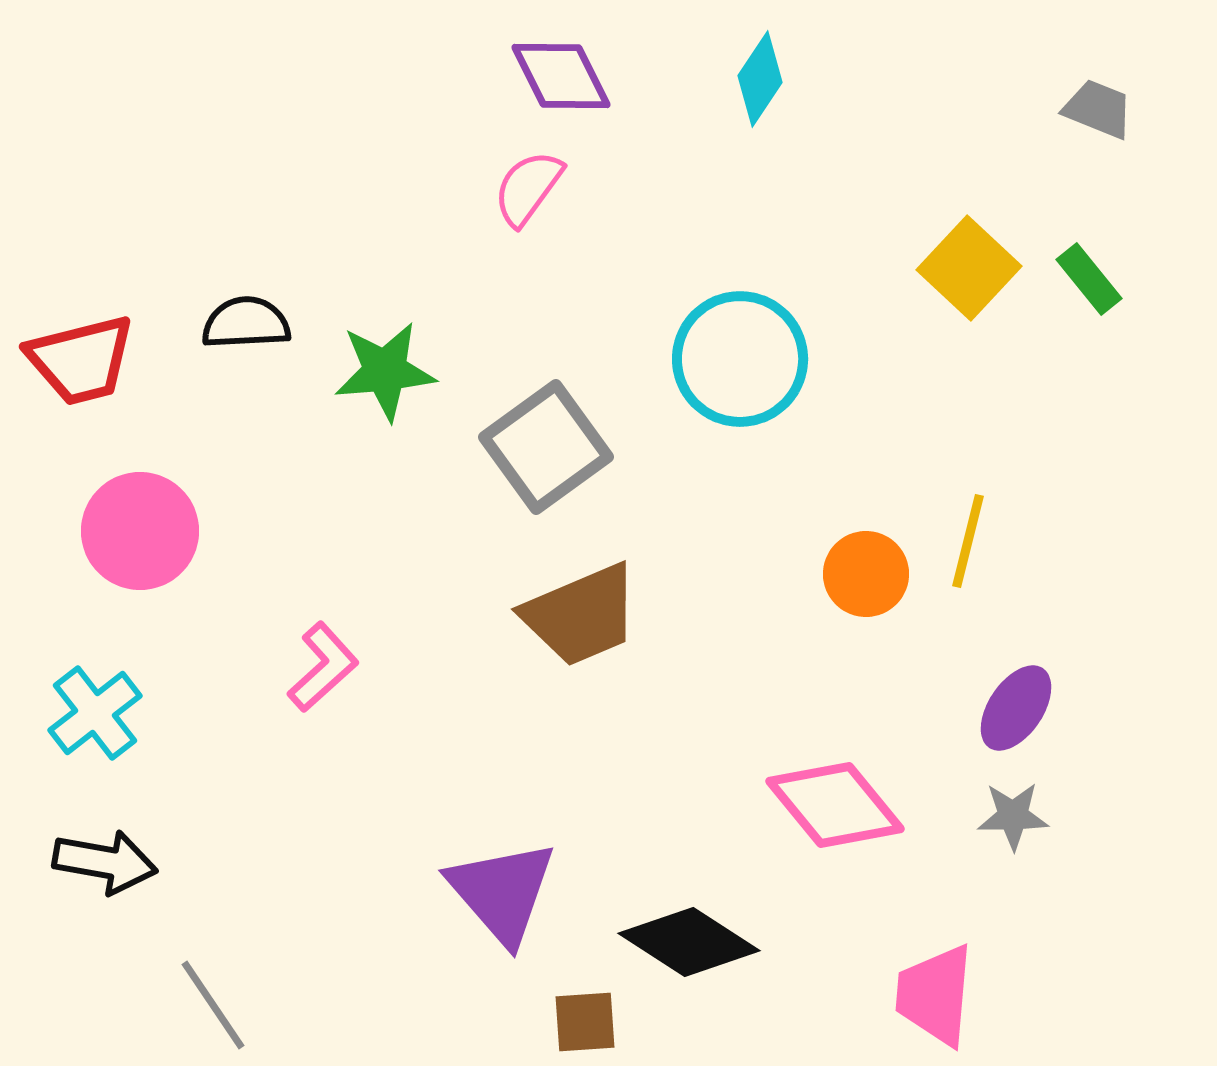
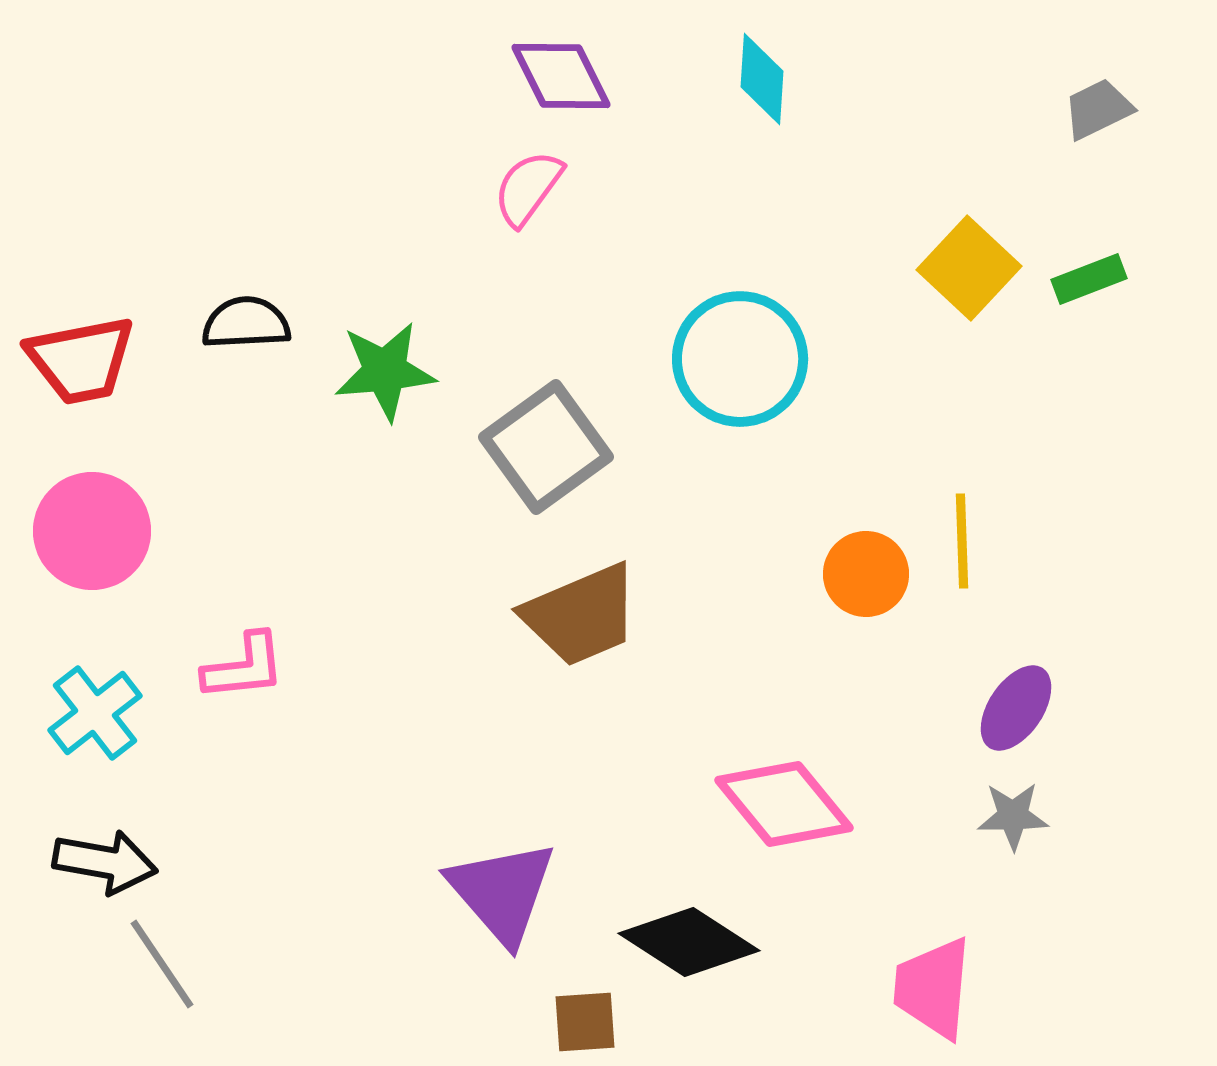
cyan diamond: moved 2 px right; rotated 30 degrees counterclockwise
gray trapezoid: rotated 48 degrees counterclockwise
green rectangle: rotated 72 degrees counterclockwise
red trapezoid: rotated 3 degrees clockwise
pink circle: moved 48 px left
yellow line: moved 6 px left; rotated 16 degrees counterclockwise
pink L-shape: moved 79 px left; rotated 36 degrees clockwise
pink diamond: moved 51 px left, 1 px up
pink trapezoid: moved 2 px left, 7 px up
gray line: moved 51 px left, 41 px up
